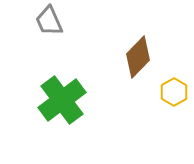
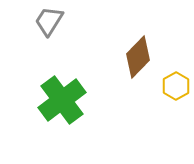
gray trapezoid: rotated 56 degrees clockwise
yellow hexagon: moved 2 px right, 6 px up
